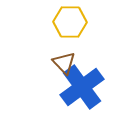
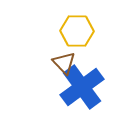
yellow hexagon: moved 7 px right, 9 px down
